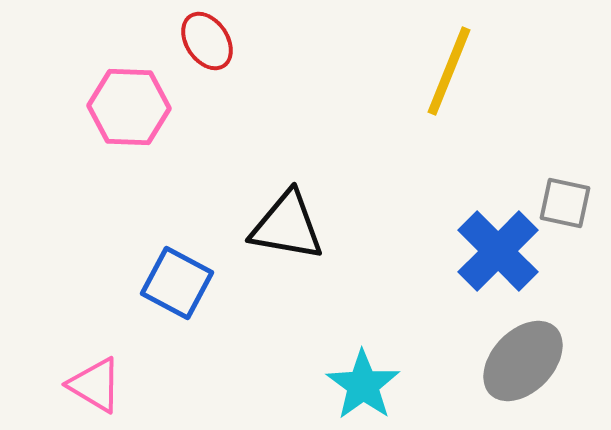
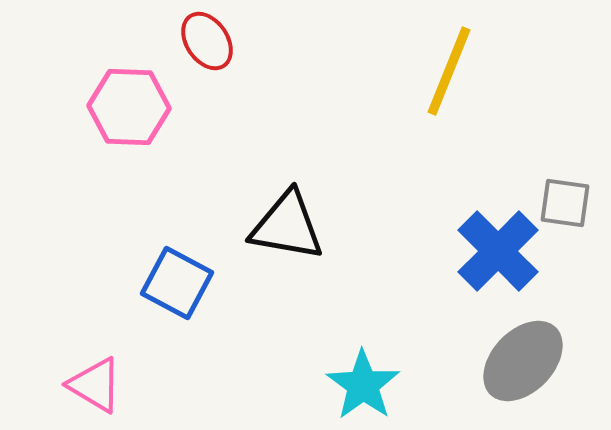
gray square: rotated 4 degrees counterclockwise
